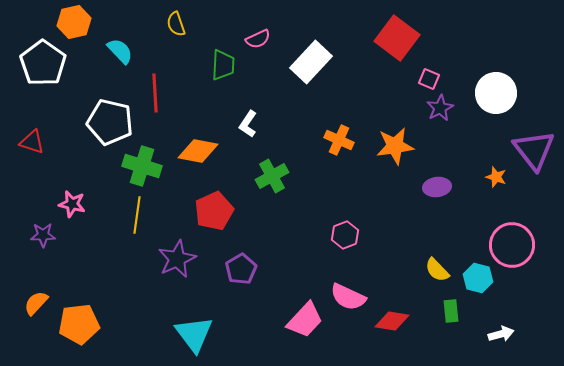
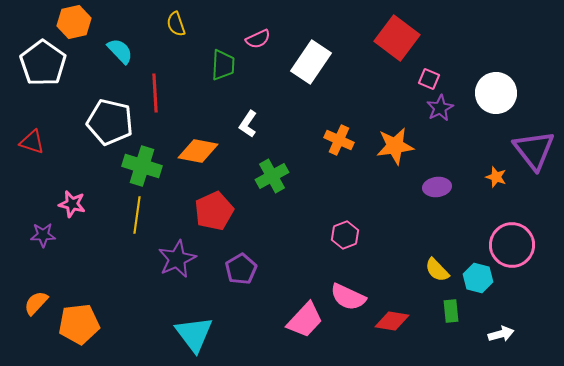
white rectangle at (311, 62): rotated 9 degrees counterclockwise
